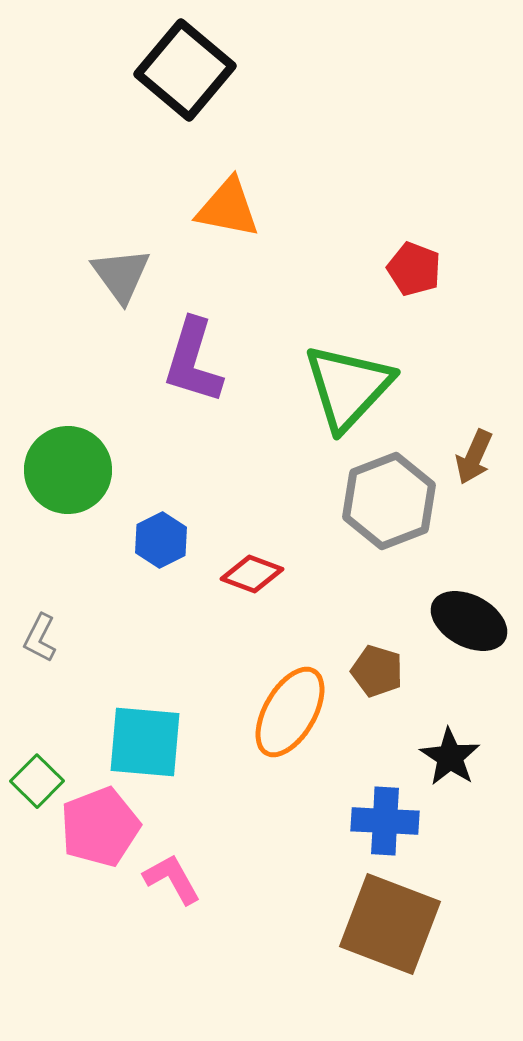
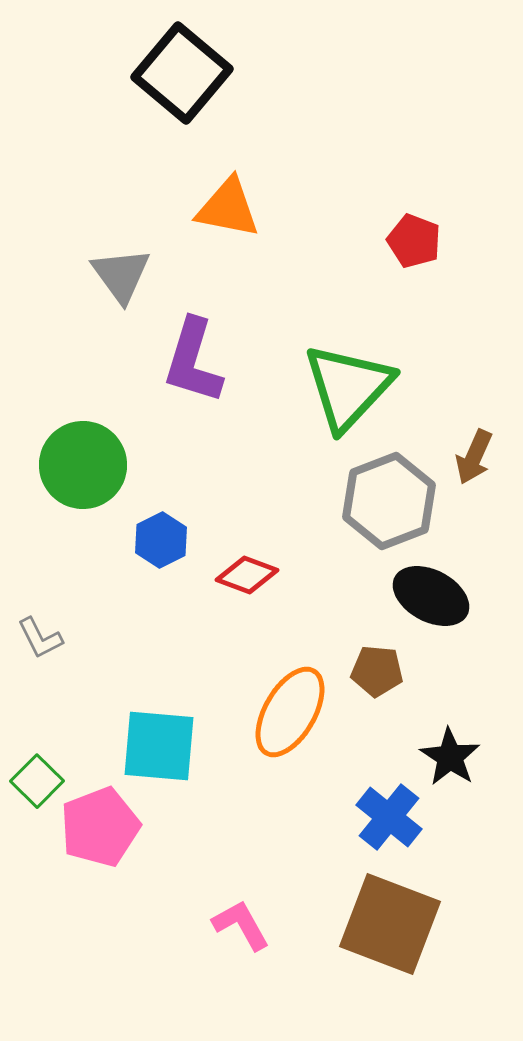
black square: moved 3 px left, 3 px down
red pentagon: moved 28 px up
green circle: moved 15 px right, 5 px up
red diamond: moved 5 px left, 1 px down
black ellipse: moved 38 px left, 25 px up
gray L-shape: rotated 54 degrees counterclockwise
brown pentagon: rotated 12 degrees counterclockwise
cyan square: moved 14 px right, 4 px down
blue cross: moved 4 px right, 4 px up; rotated 36 degrees clockwise
pink L-shape: moved 69 px right, 46 px down
